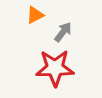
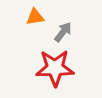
orange triangle: moved 2 px down; rotated 18 degrees clockwise
